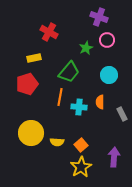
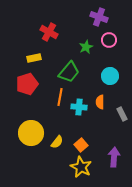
pink circle: moved 2 px right
green star: moved 1 px up
cyan circle: moved 1 px right, 1 px down
yellow semicircle: rotated 56 degrees counterclockwise
yellow star: rotated 15 degrees counterclockwise
